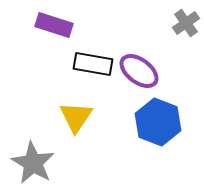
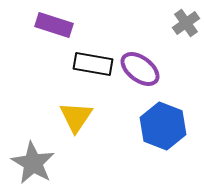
purple ellipse: moved 1 px right, 2 px up
blue hexagon: moved 5 px right, 4 px down
